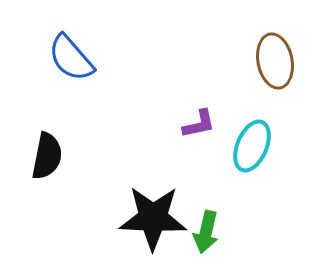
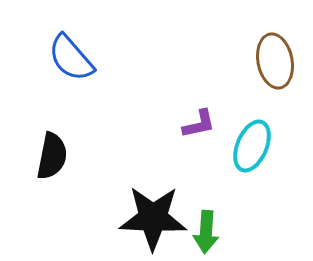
black semicircle: moved 5 px right
green arrow: rotated 9 degrees counterclockwise
